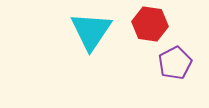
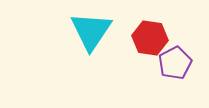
red hexagon: moved 14 px down
